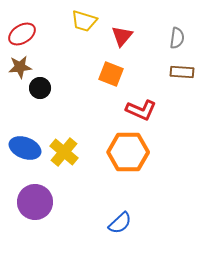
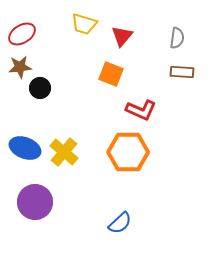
yellow trapezoid: moved 3 px down
